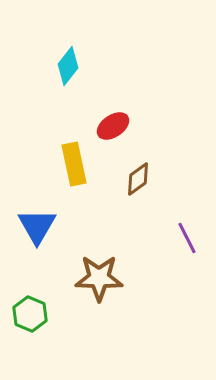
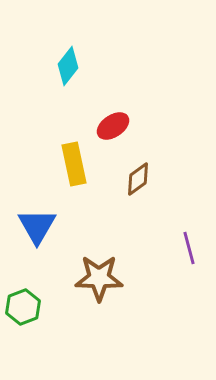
purple line: moved 2 px right, 10 px down; rotated 12 degrees clockwise
green hexagon: moved 7 px left, 7 px up; rotated 16 degrees clockwise
